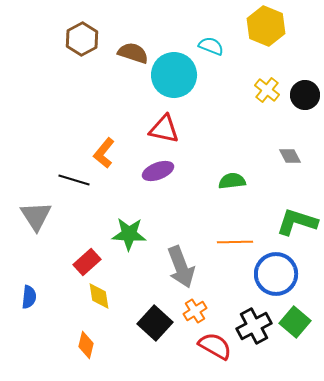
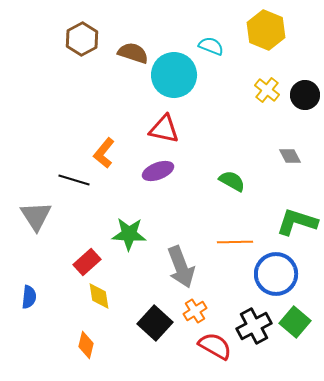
yellow hexagon: moved 4 px down
green semicircle: rotated 36 degrees clockwise
